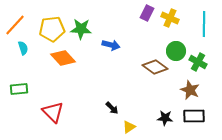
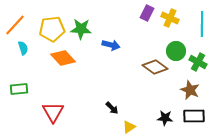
cyan line: moved 2 px left
red triangle: rotated 15 degrees clockwise
